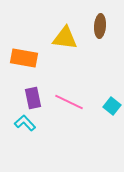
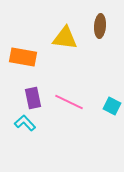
orange rectangle: moved 1 px left, 1 px up
cyan square: rotated 12 degrees counterclockwise
